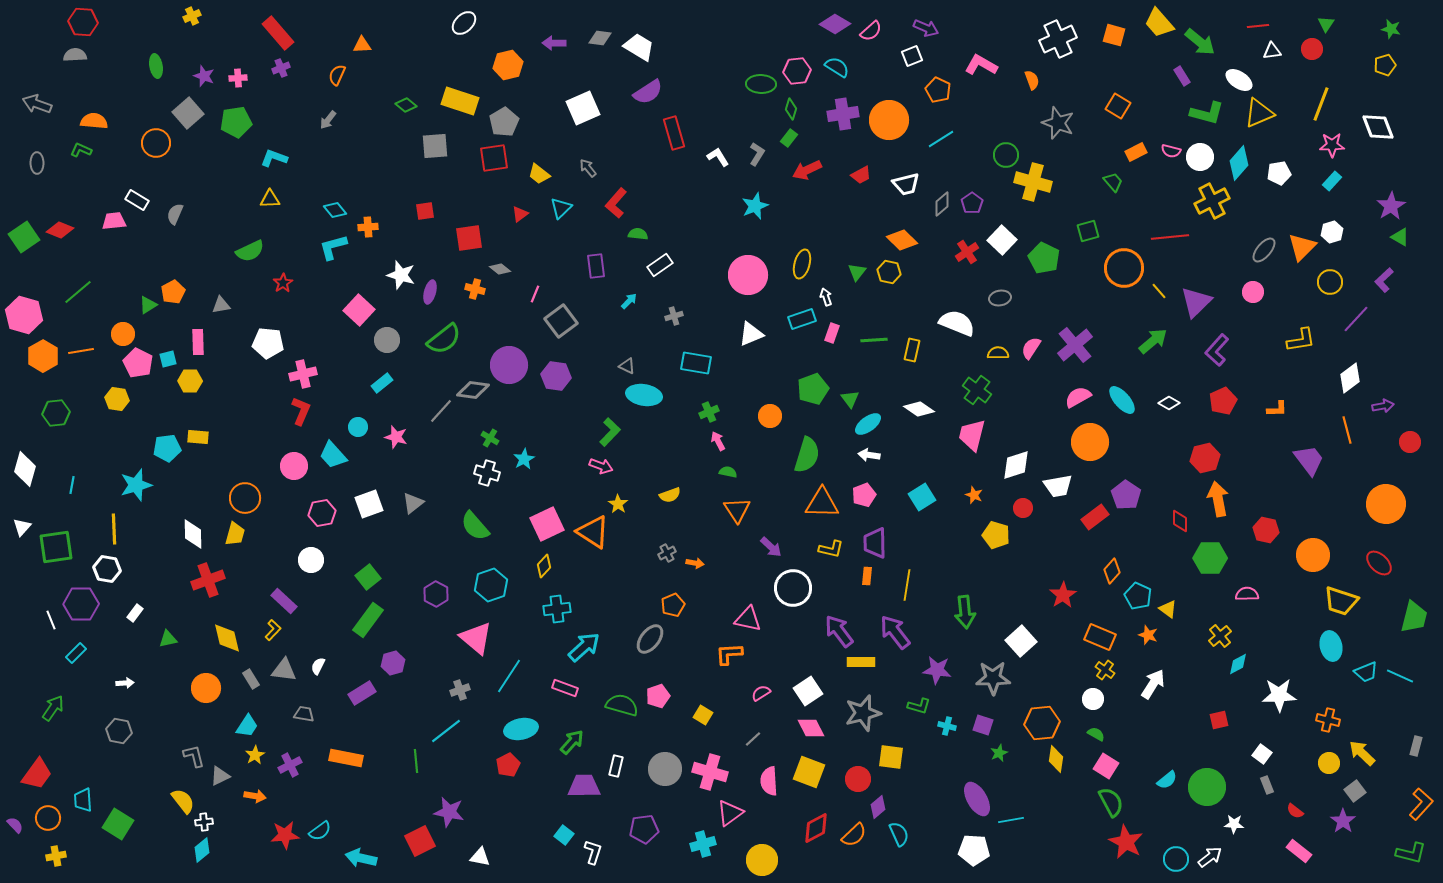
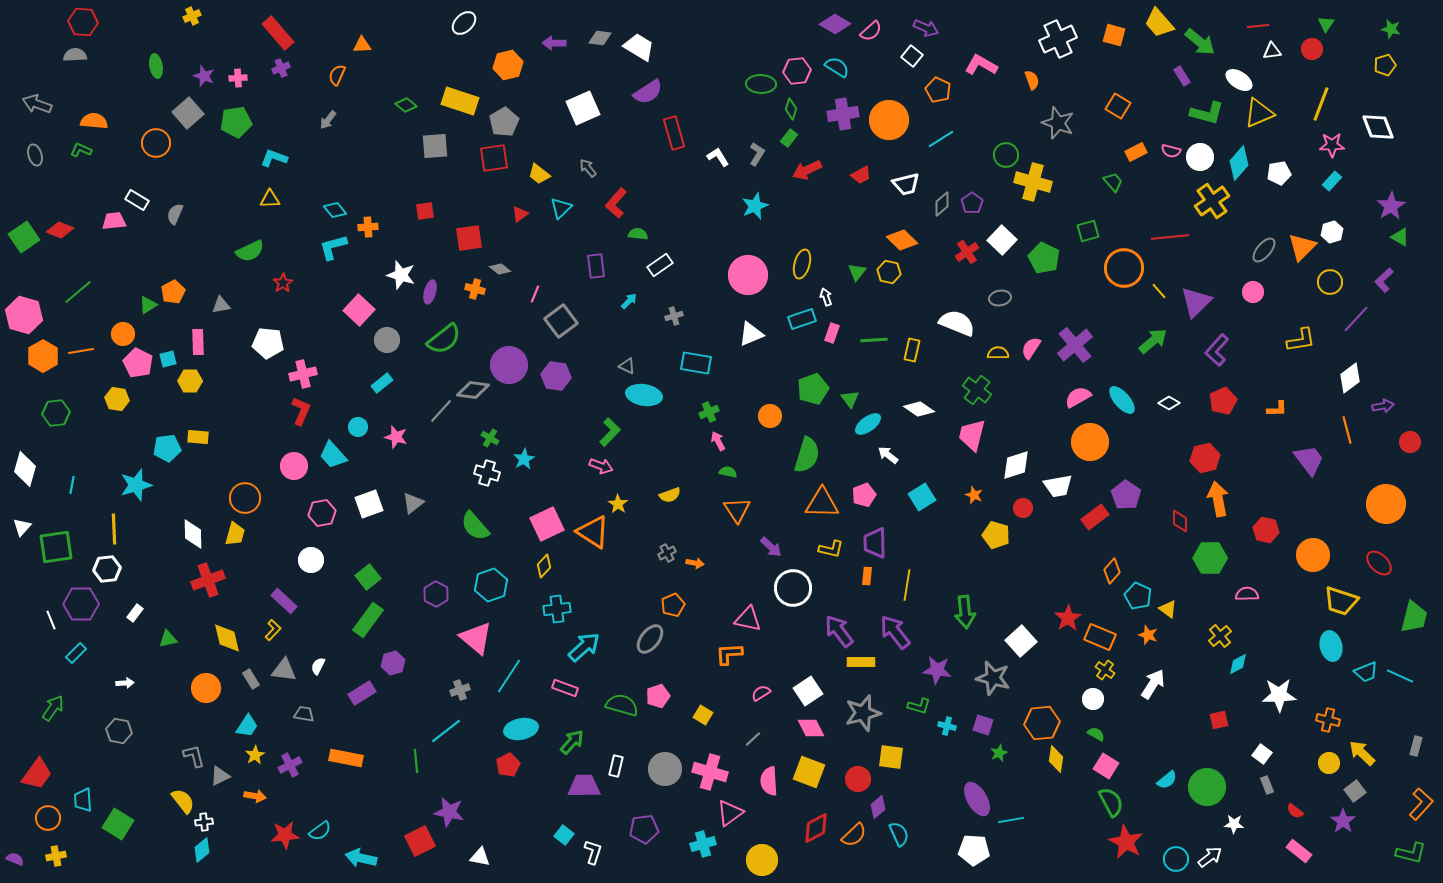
white square at (912, 56): rotated 30 degrees counterclockwise
gray ellipse at (37, 163): moved 2 px left, 8 px up; rotated 15 degrees counterclockwise
yellow cross at (1212, 201): rotated 8 degrees counterclockwise
white arrow at (869, 455): moved 19 px right; rotated 30 degrees clockwise
white hexagon at (107, 569): rotated 16 degrees counterclockwise
red star at (1063, 595): moved 5 px right, 23 px down
gray star at (993, 678): rotated 16 degrees clockwise
purple semicircle at (15, 825): moved 34 px down; rotated 24 degrees counterclockwise
